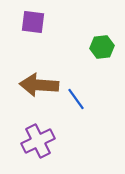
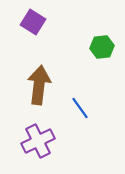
purple square: rotated 25 degrees clockwise
brown arrow: rotated 93 degrees clockwise
blue line: moved 4 px right, 9 px down
